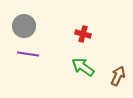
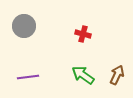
purple line: moved 23 px down; rotated 15 degrees counterclockwise
green arrow: moved 8 px down
brown arrow: moved 1 px left, 1 px up
